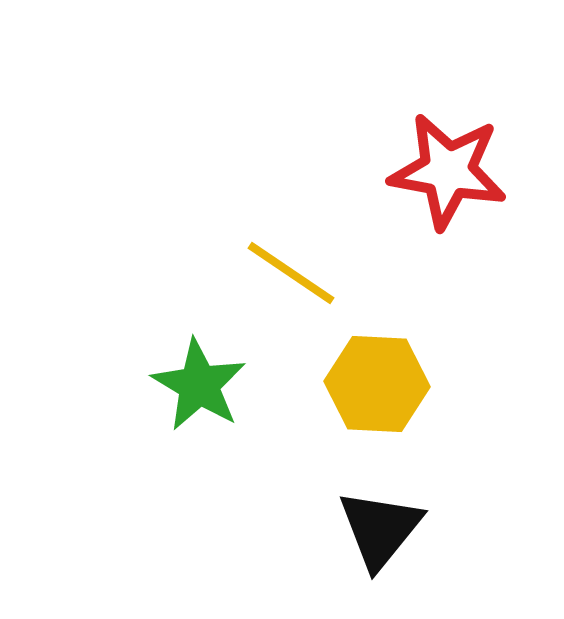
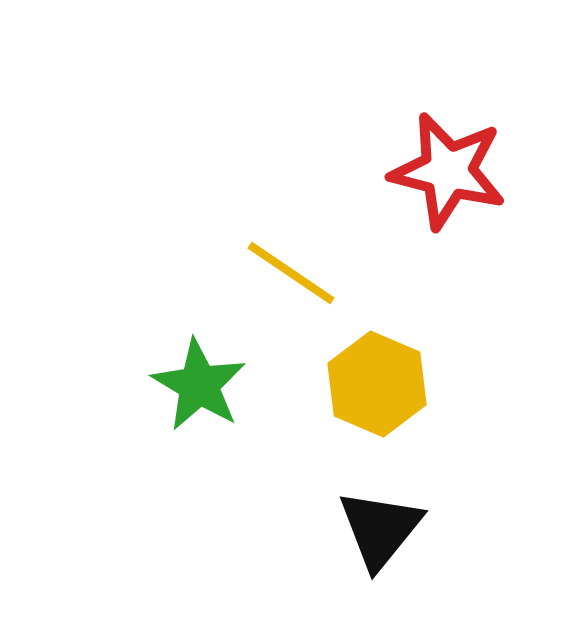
red star: rotated 4 degrees clockwise
yellow hexagon: rotated 20 degrees clockwise
